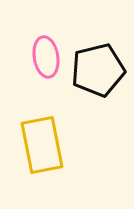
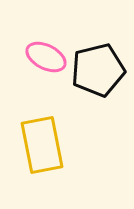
pink ellipse: rotated 54 degrees counterclockwise
